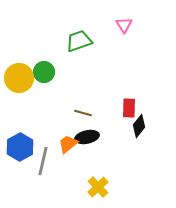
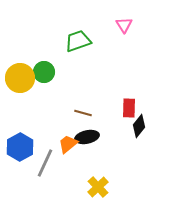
green trapezoid: moved 1 px left
yellow circle: moved 1 px right
gray line: moved 2 px right, 2 px down; rotated 12 degrees clockwise
